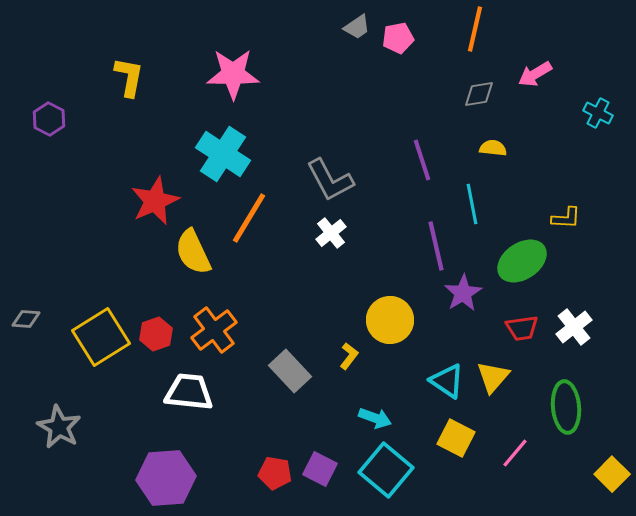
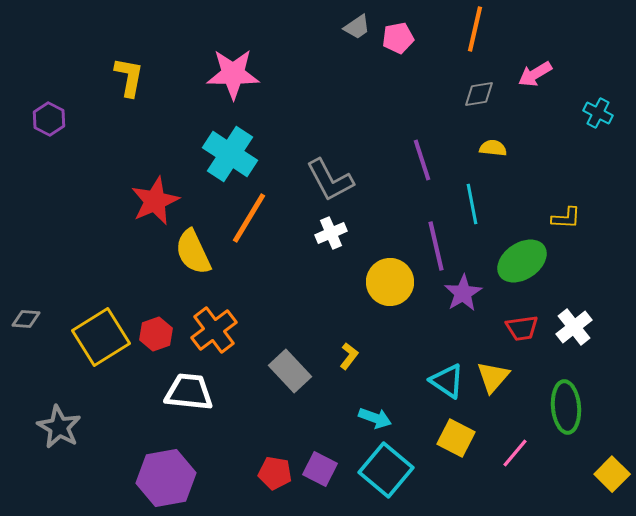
cyan cross at (223, 154): moved 7 px right
white cross at (331, 233): rotated 16 degrees clockwise
yellow circle at (390, 320): moved 38 px up
purple hexagon at (166, 478): rotated 6 degrees counterclockwise
